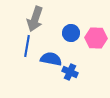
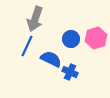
blue circle: moved 6 px down
pink hexagon: rotated 20 degrees counterclockwise
blue line: rotated 15 degrees clockwise
blue semicircle: rotated 15 degrees clockwise
